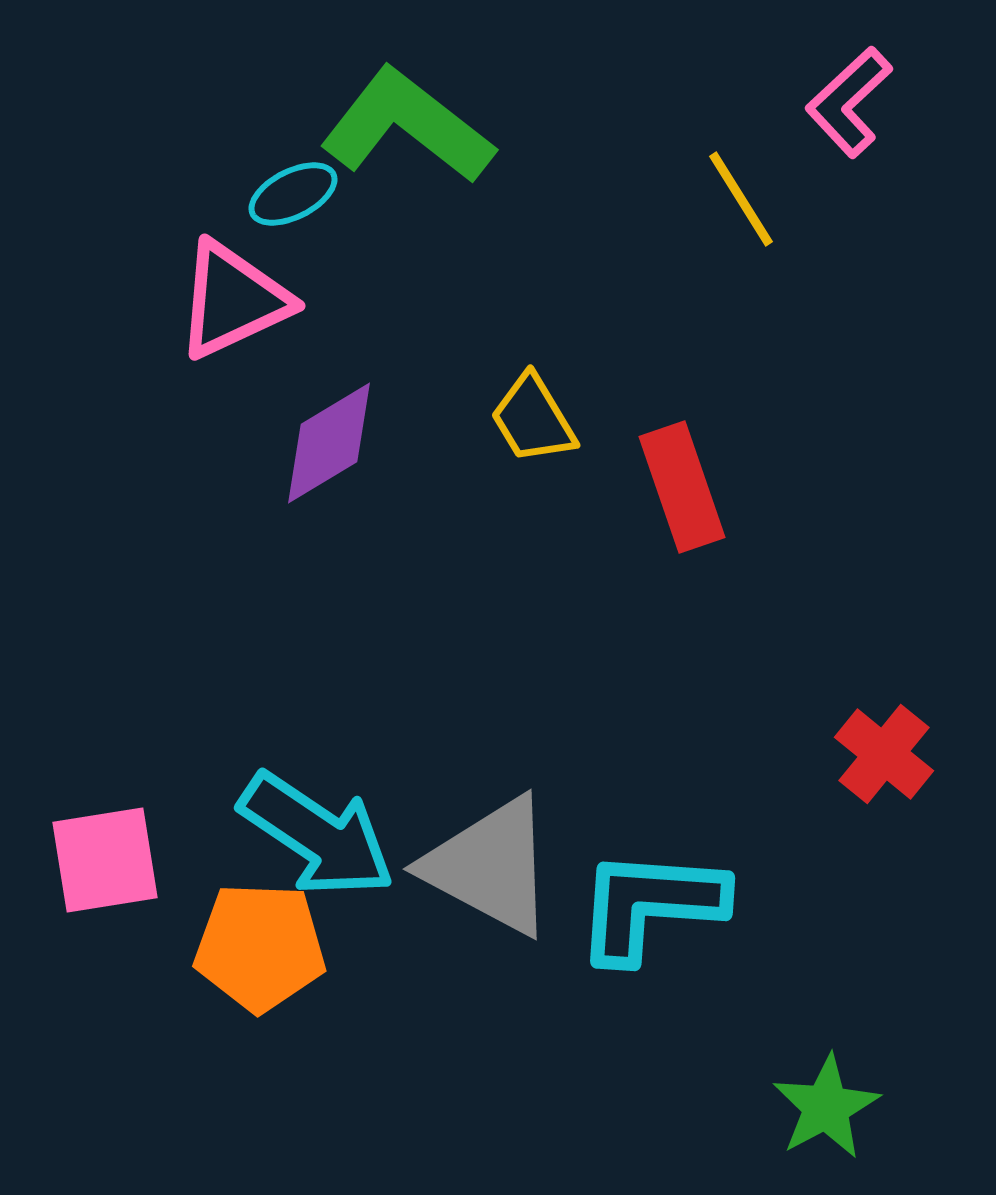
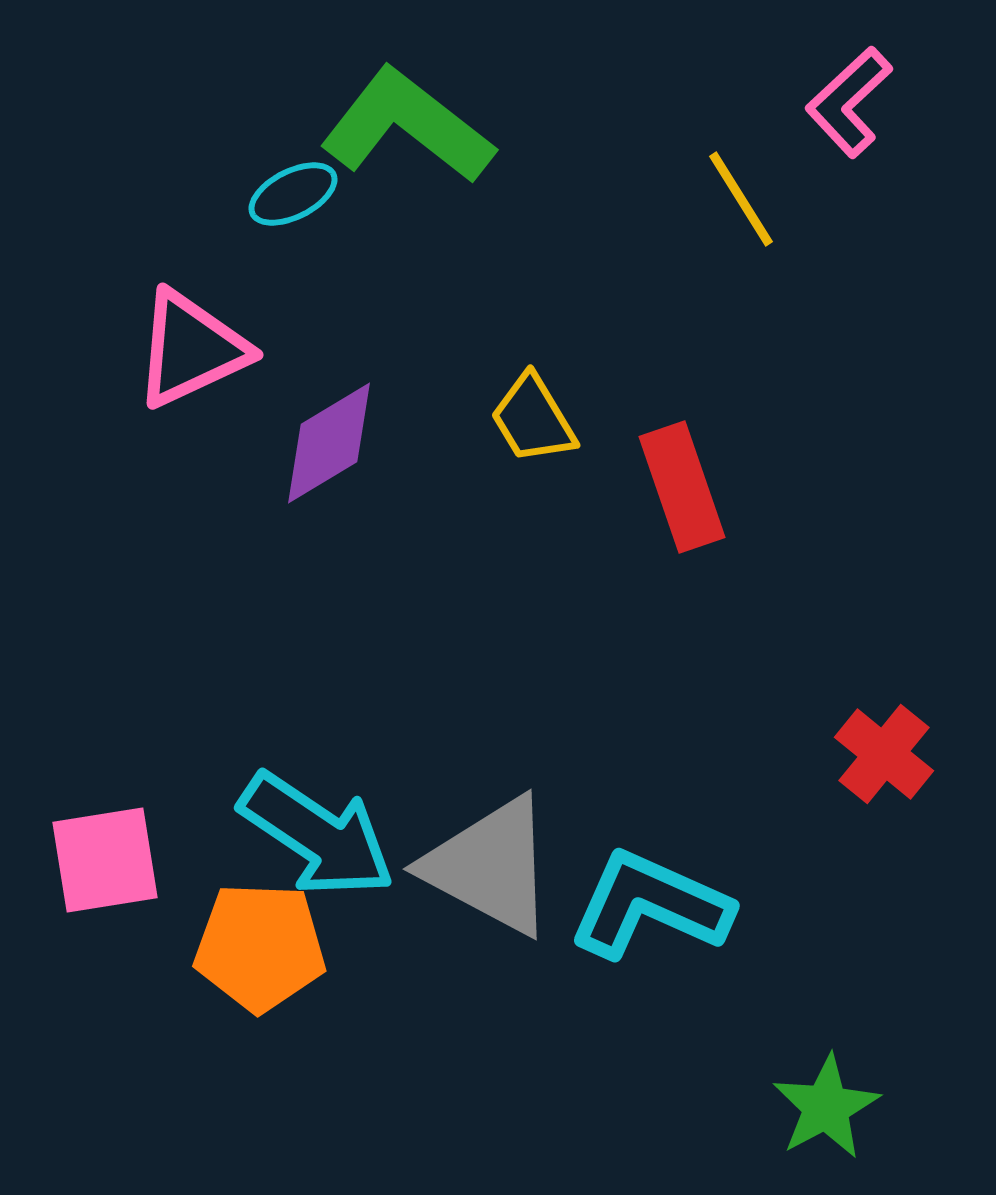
pink triangle: moved 42 px left, 49 px down
cyan L-shape: rotated 20 degrees clockwise
